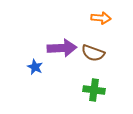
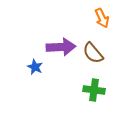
orange arrow: moved 1 px right; rotated 60 degrees clockwise
purple arrow: moved 1 px left, 1 px up
brown semicircle: rotated 30 degrees clockwise
